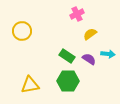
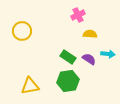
pink cross: moved 1 px right, 1 px down
yellow semicircle: rotated 40 degrees clockwise
green rectangle: moved 1 px right, 1 px down
green hexagon: rotated 10 degrees counterclockwise
yellow triangle: moved 1 px down
